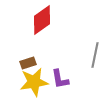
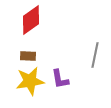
red diamond: moved 11 px left
brown rectangle: moved 7 px up; rotated 21 degrees clockwise
yellow star: moved 4 px left, 1 px up
